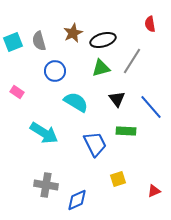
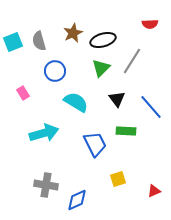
red semicircle: rotated 84 degrees counterclockwise
green triangle: rotated 30 degrees counterclockwise
pink rectangle: moved 6 px right, 1 px down; rotated 24 degrees clockwise
cyan arrow: rotated 48 degrees counterclockwise
